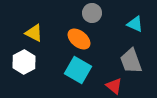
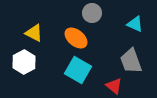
orange ellipse: moved 3 px left, 1 px up
